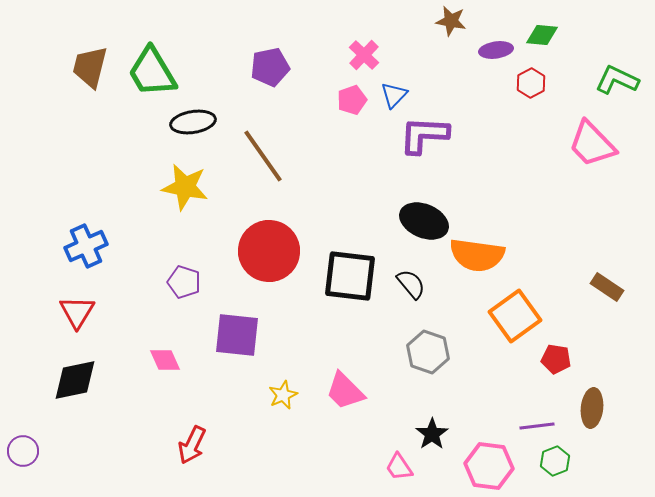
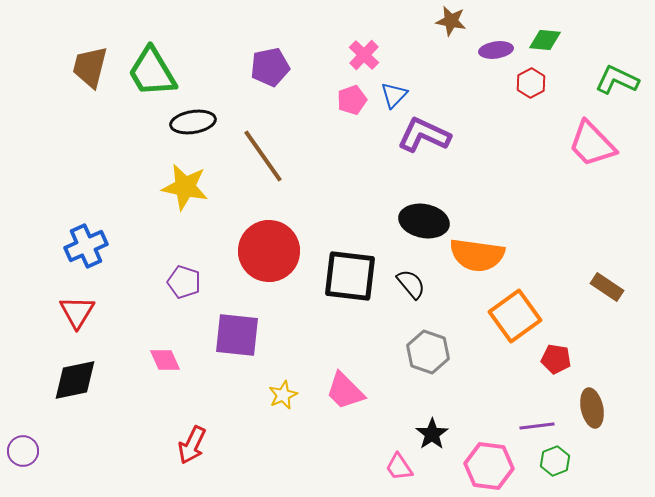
green diamond at (542, 35): moved 3 px right, 5 px down
purple L-shape at (424, 135): rotated 22 degrees clockwise
black ellipse at (424, 221): rotated 12 degrees counterclockwise
brown ellipse at (592, 408): rotated 18 degrees counterclockwise
